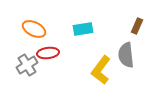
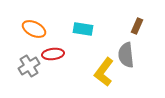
cyan rectangle: rotated 18 degrees clockwise
red ellipse: moved 5 px right, 1 px down
gray cross: moved 2 px right, 1 px down
yellow L-shape: moved 3 px right, 2 px down
